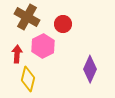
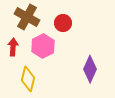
red circle: moved 1 px up
red arrow: moved 4 px left, 7 px up
